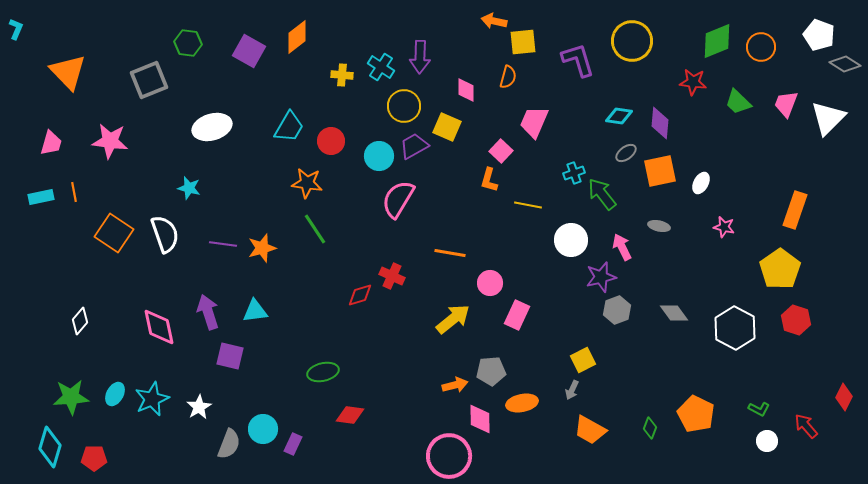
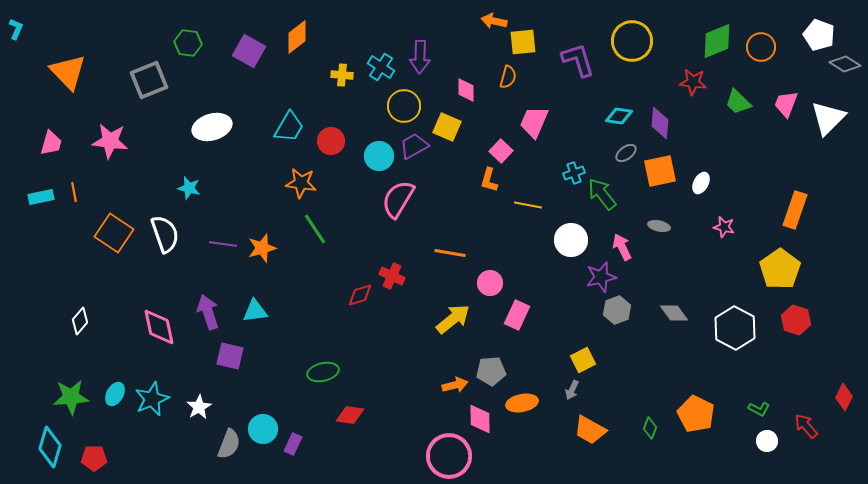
orange star at (307, 183): moved 6 px left
